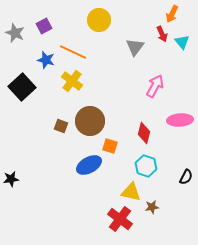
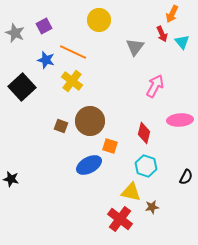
black star: rotated 21 degrees clockwise
